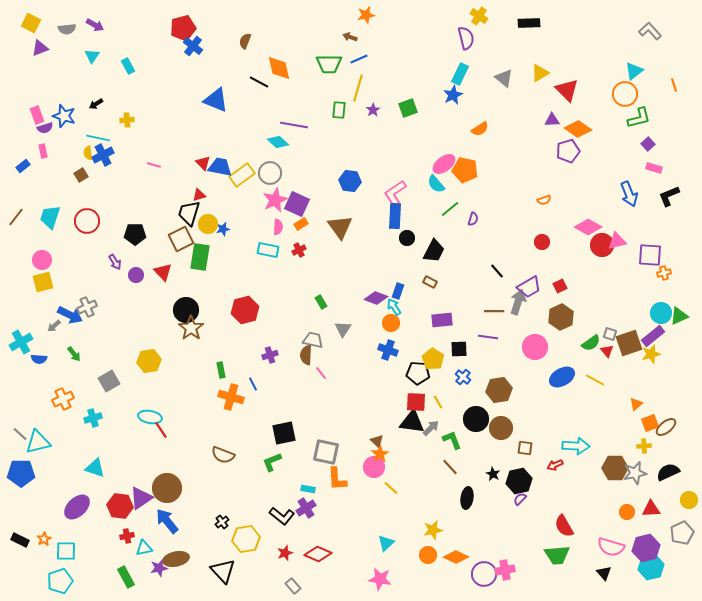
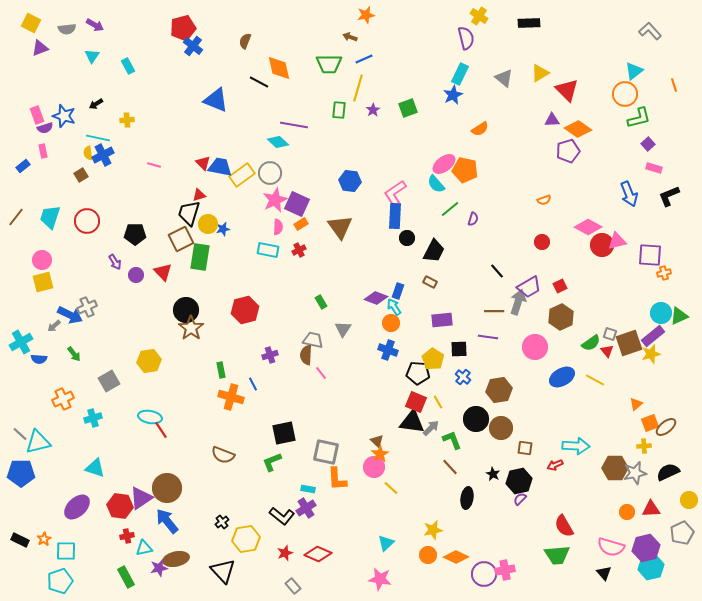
blue line at (359, 59): moved 5 px right
red square at (416, 402): rotated 20 degrees clockwise
